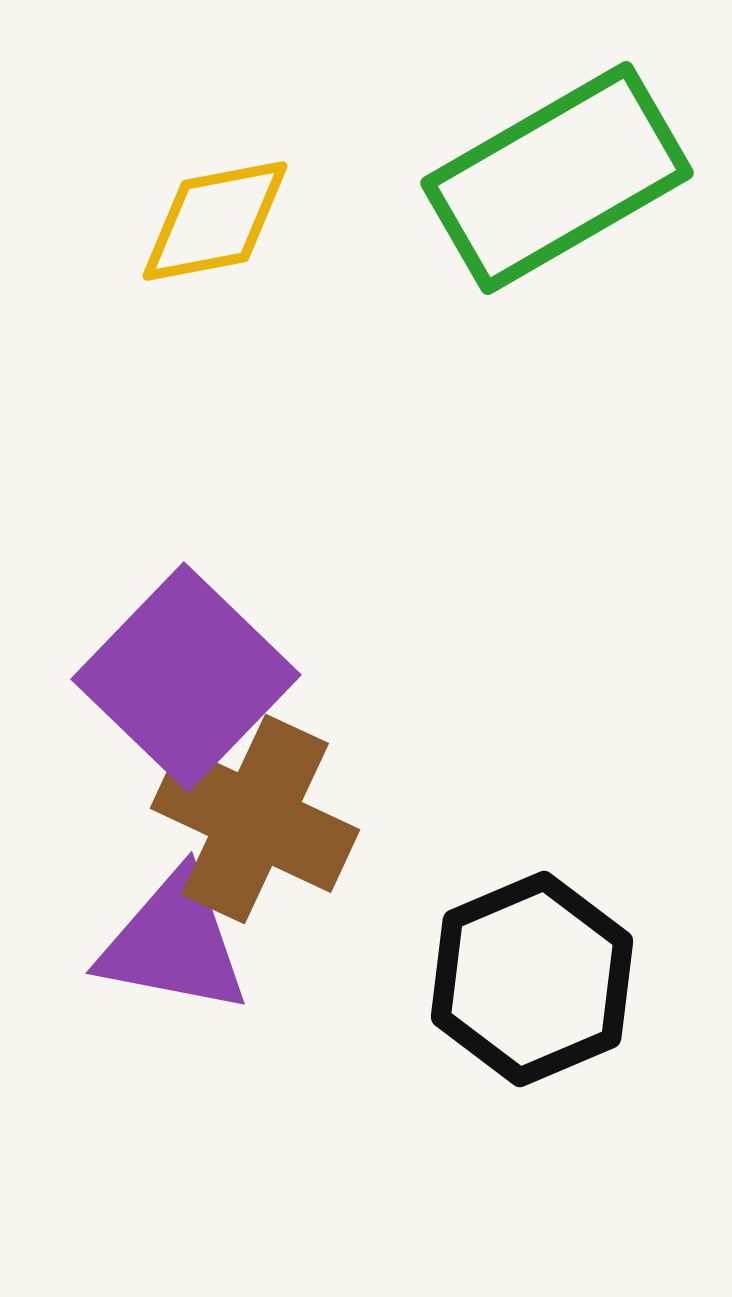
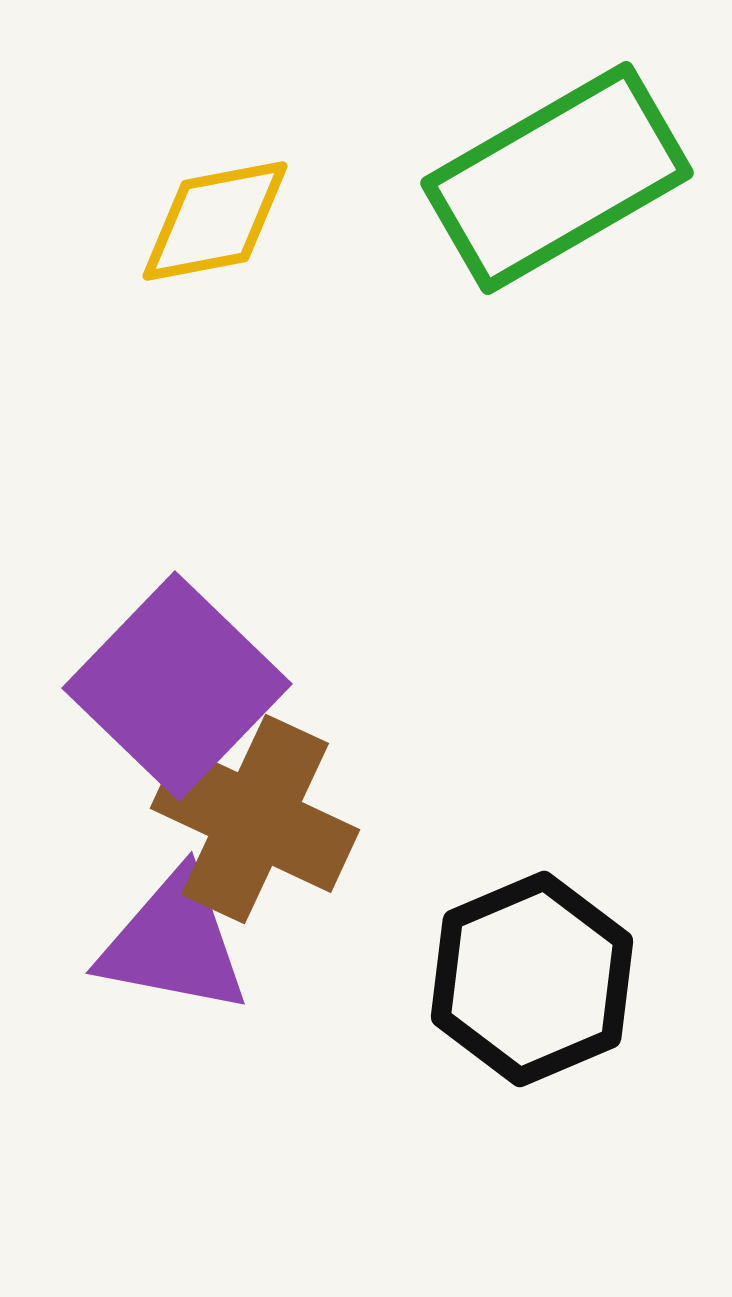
purple square: moved 9 px left, 9 px down
